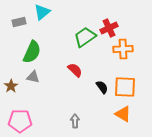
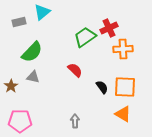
green semicircle: rotated 20 degrees clockwise
